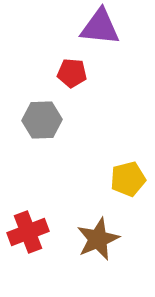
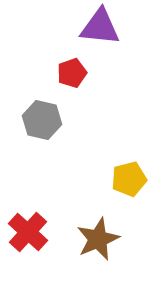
red pentagon: rotated 24 degrees counterclockwise
gray hexagon: rotated 15 degrees clockwise
yellow pentagon: moved 1 px right
red cross: rotated 27 degrees counterclockwise
